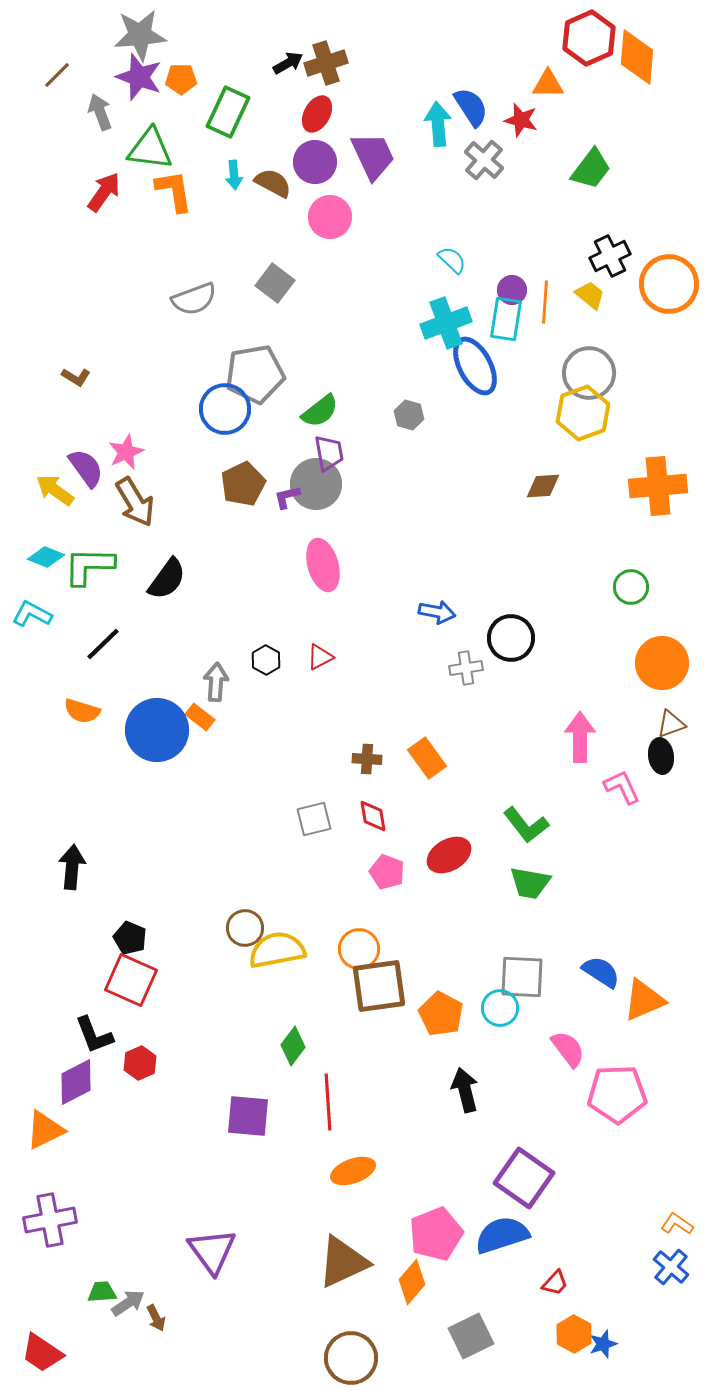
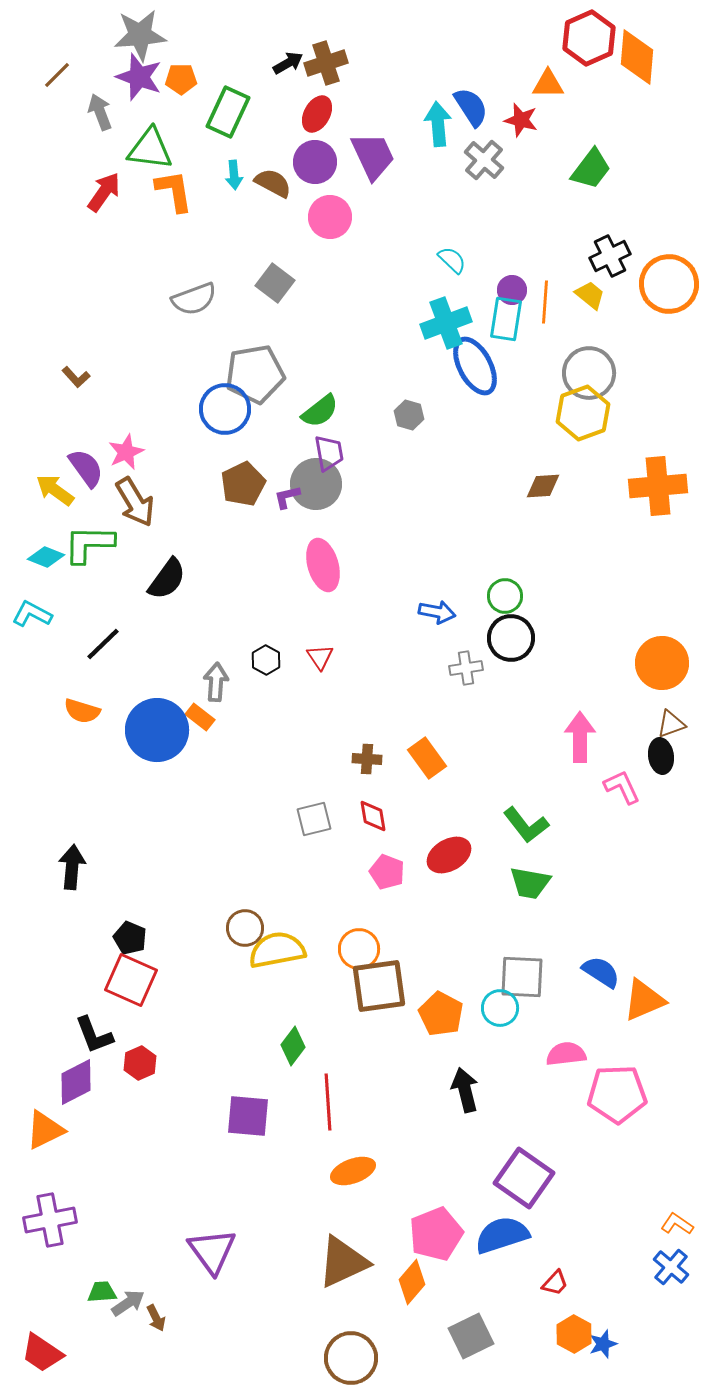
brown L-shape at (76, 377): rotated 16 degrees clockwise
green L-shape at (89, 566): moved 22 px up
green circle at (631, 587): moved 126 px left, 9 px down
red triangle at (320, 657): rotated 36 degrees counterclockwise
pink semicircle at (568, 1049): moved 2 px left, 5 px down; rotated 60 degrees counterclockwise
